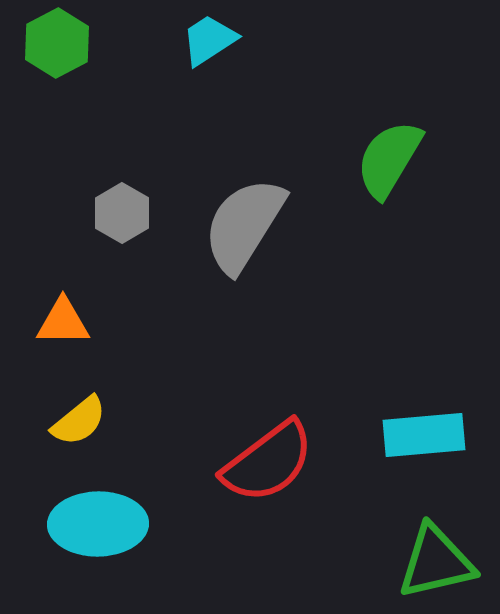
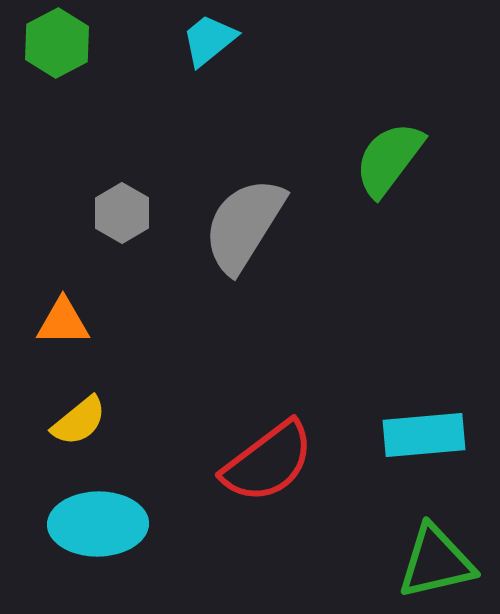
cyan trapezoid: rotated 6 degrees counterclockwise
green semicircle: rotated 6 degrees clockwise
